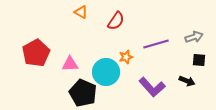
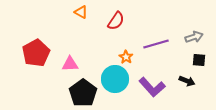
orange star: rotated 24 degrees counterclockwise
cyan circle: moved 9 px right, 7 px down
black pentagon: rotated 12 degrees clockwise
